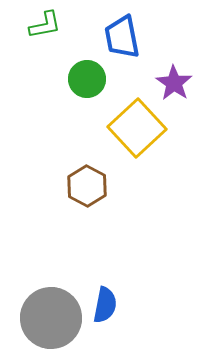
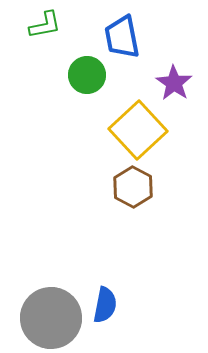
green circle: moved 4 px up
yellow square: moved 1 px right, 2 px down
brown hexagon: moved 46 px right, 1 px down
